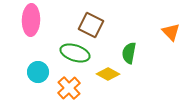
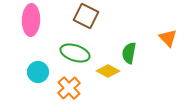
brown square: moved 5 px left, 9 px up
orange triangle: moved 3 px left, 6 px down
yellow diamond: moved 3 px up
